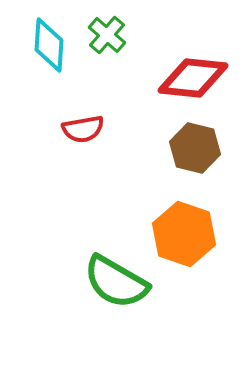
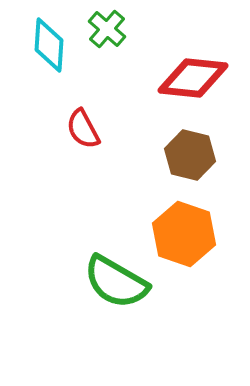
green cross: moved 6 px up
red semicircle: rotated 72 degrees clockwise
brown hexagon: moved 5 px left, 7 px down
